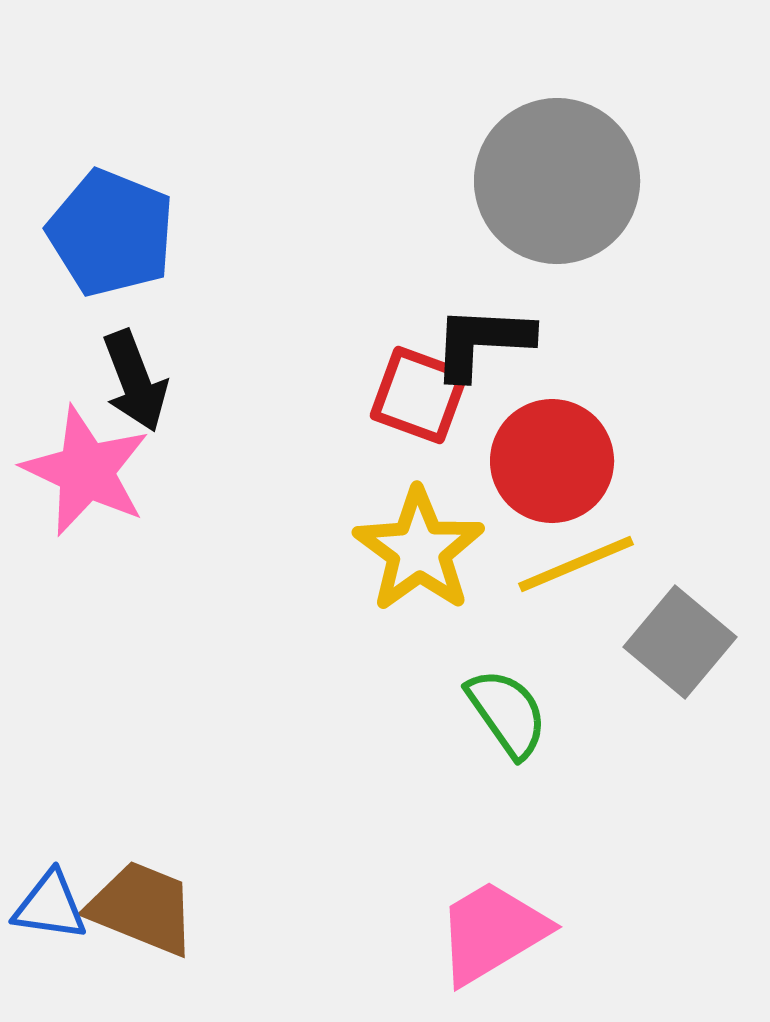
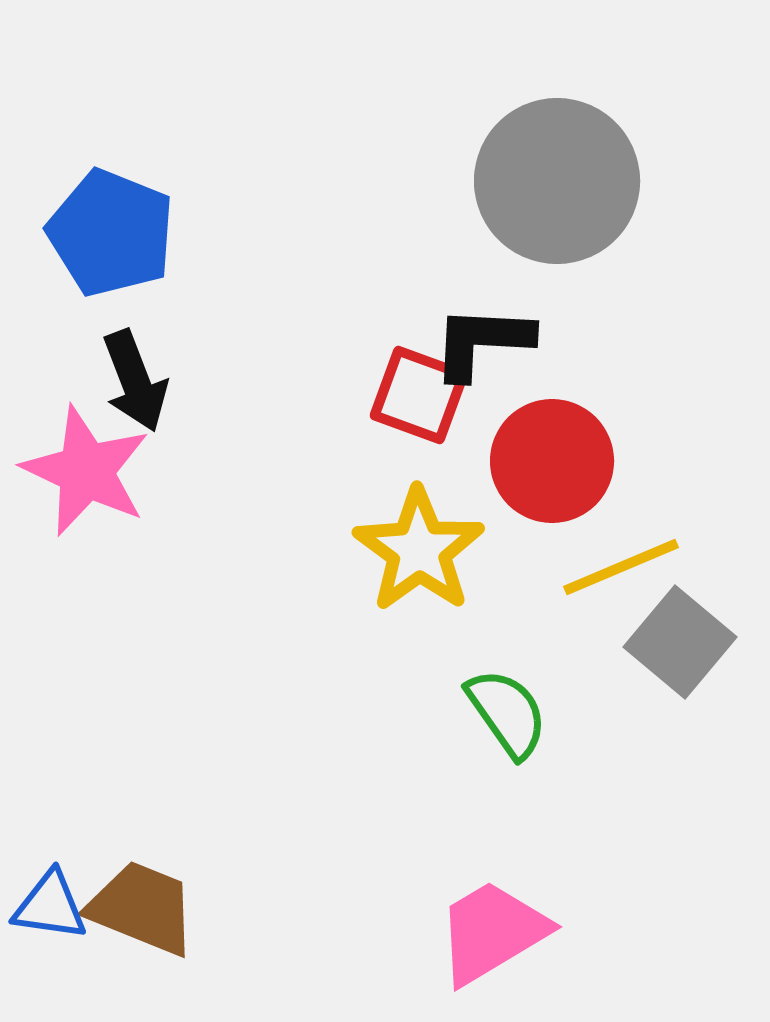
yellow line: moved 45 px right, 3 px down
